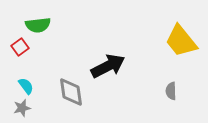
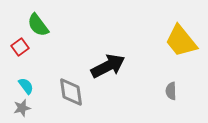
green semicircle: rotated 60 degrees clockwise
